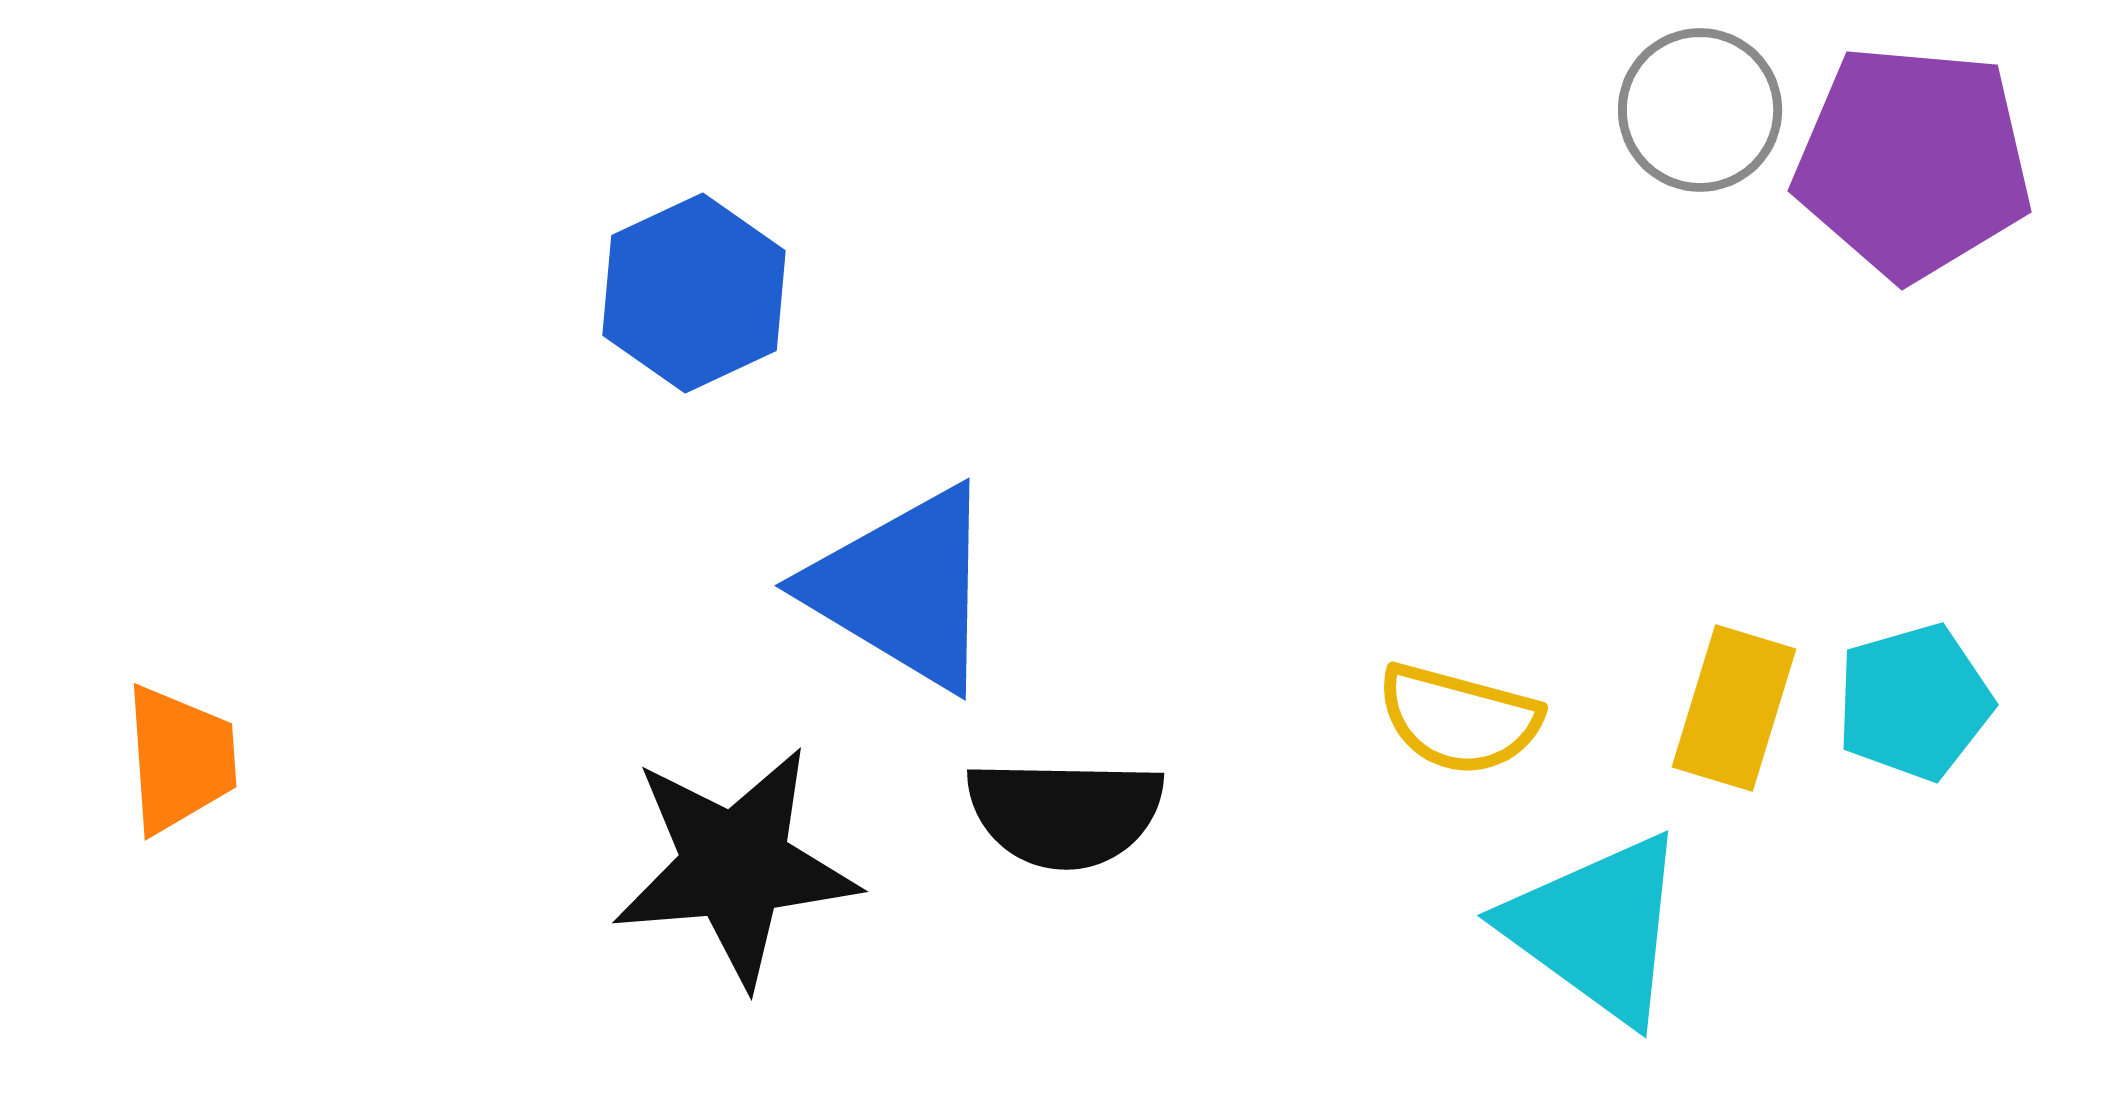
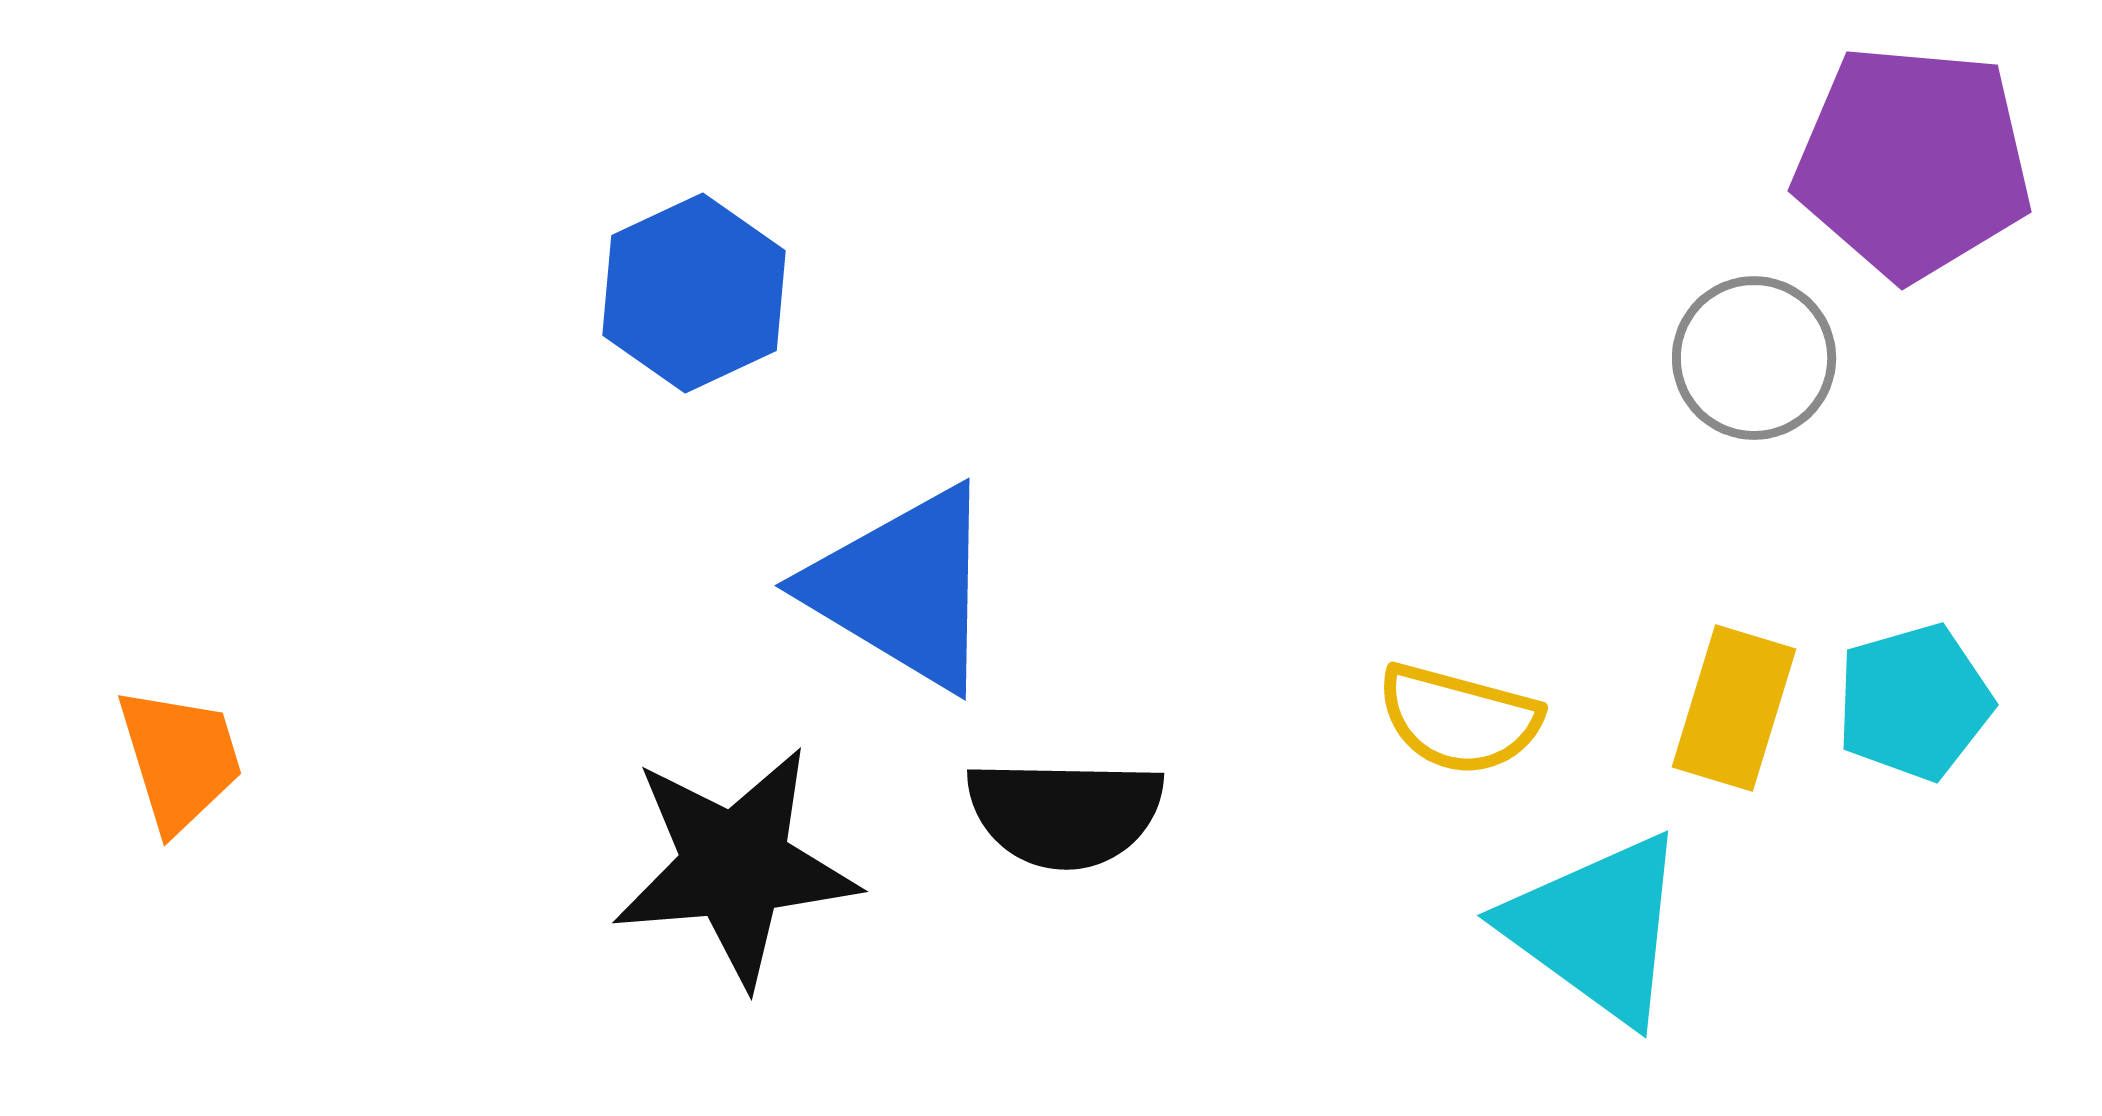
gray circle: moved 54 px right, 248 px down
orange trapezoid: rotated 13 degrees counterclockwise
